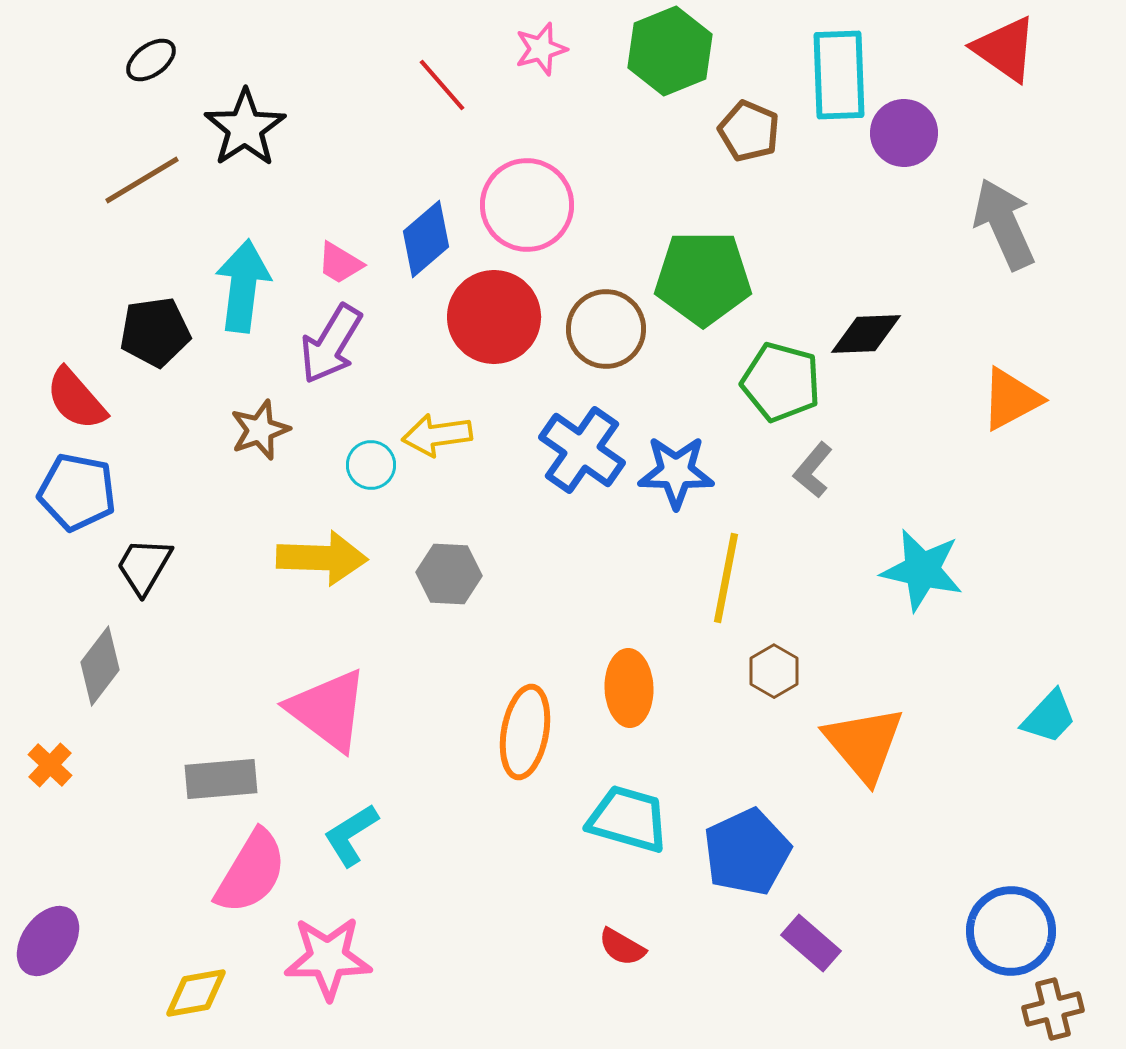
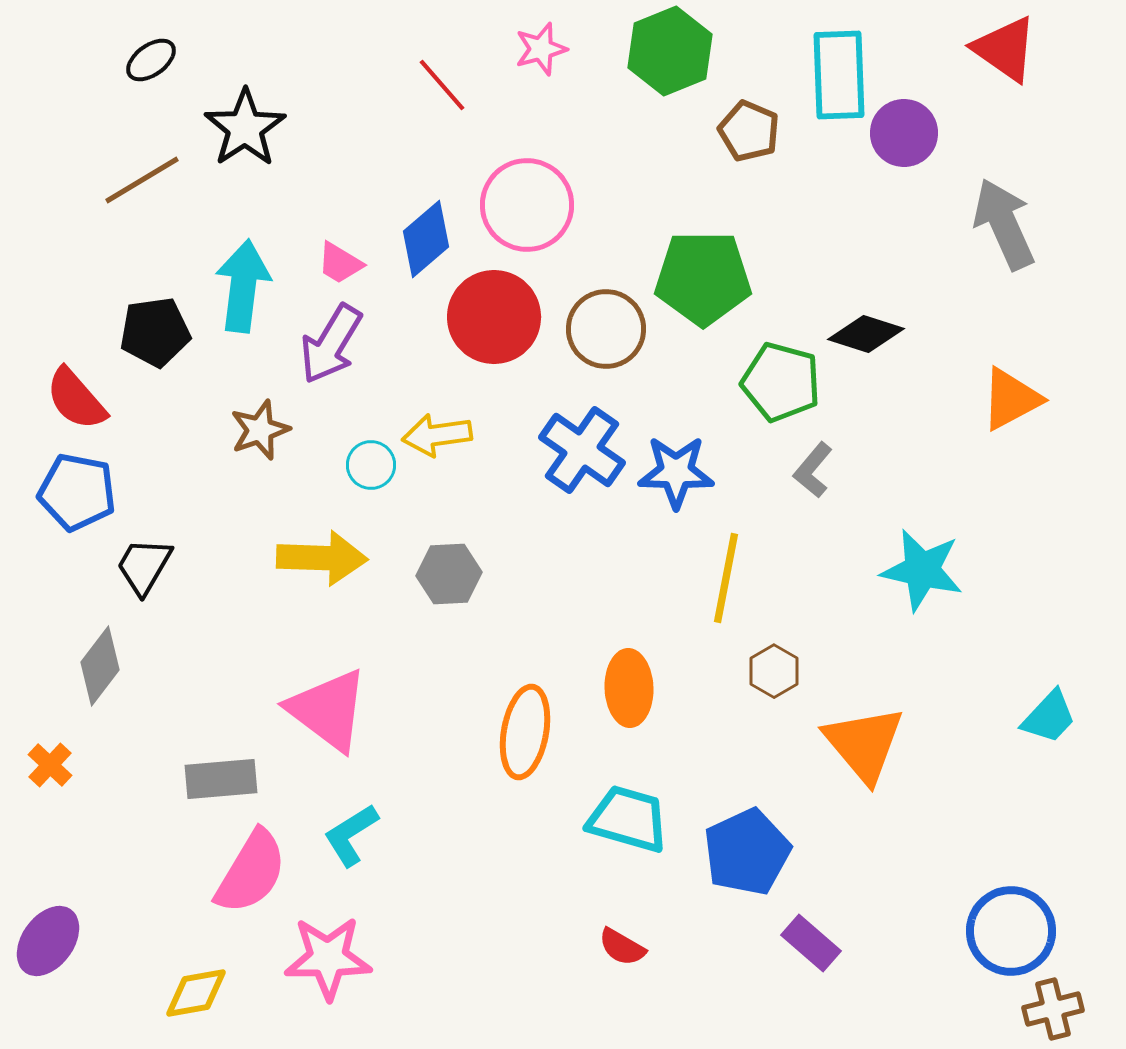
black diamond at (866, 334): rotated 20 degrees clockwise
gray hexagon at (449, 574): rotated 6 degrees counterclockwise
